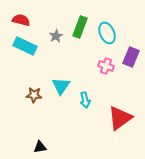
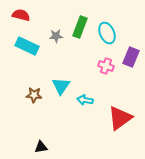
red semicircle: moved 5 px up
gray star: rotated 24 degrees clockwise
cyan rectangle: moved 2 px right
cyan arrow: rotated 112 degrees clockwise
black triangle: moved 1 px right
